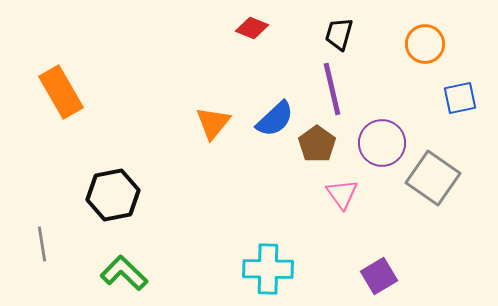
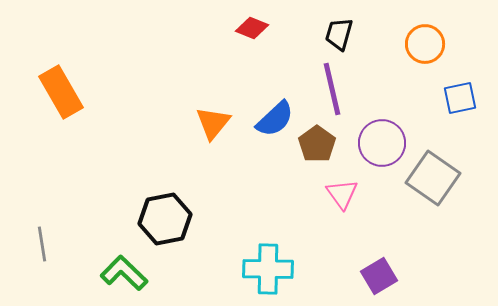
black hexagon: moved 52 px right, 24 px down
